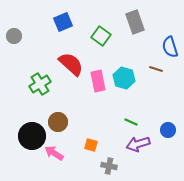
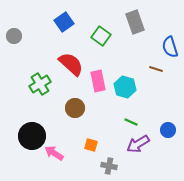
blue square: moved 1 px right; rotated 12 degrees counterclockwise
cyan hexagon: moved 1 px right, 9 px down
brown circle: moved 17 px right, 14 px up
purple arrow: rotated 15 degrees counterclockwise
